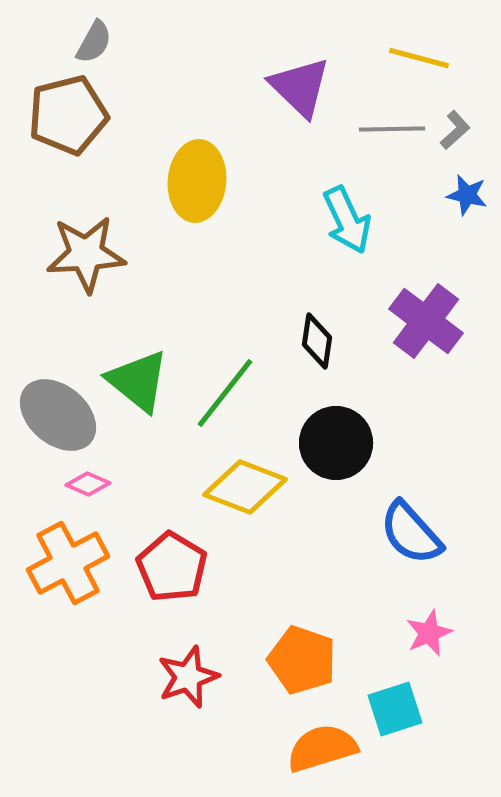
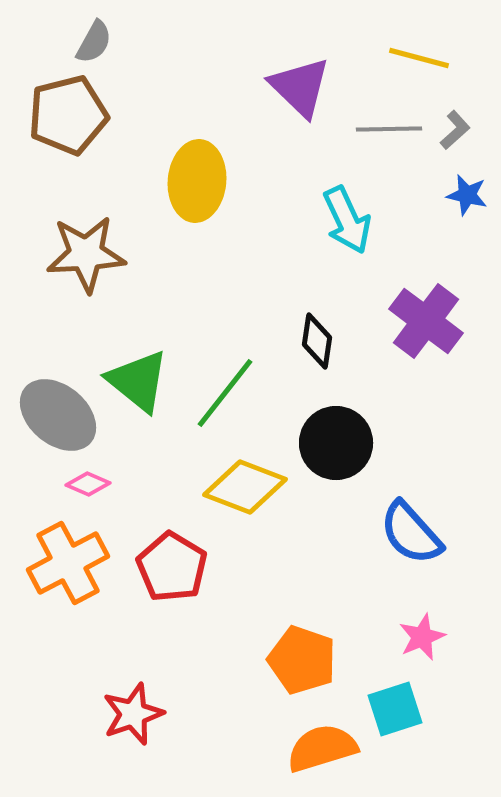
gray line: moved 3 px left
pink star: moved 7 px left, 4 px down
red star: moved 55 px left, 37 px down
